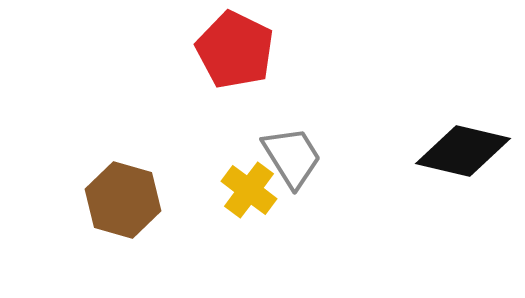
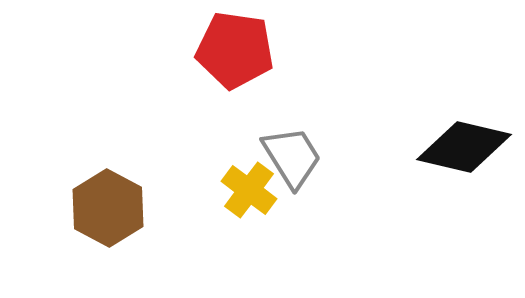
red pentagon: rotated 18 degrees counterclockwise
black diamond: moved 1 px right, 4 px up
brown hexagon: moved 15 px left, 8 px down; rotated 12 degrees clockwise
